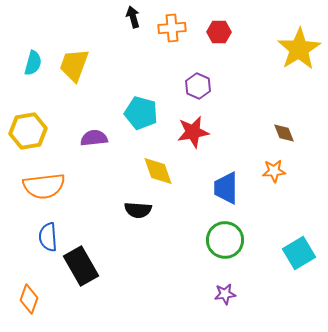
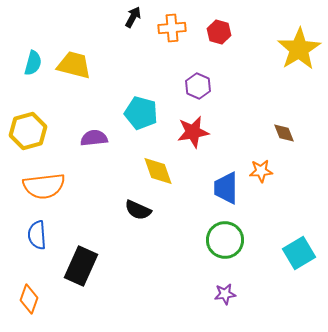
black arrow: rotated 45 degrees clockwise
red hexagon: rotated 15 degrees clockwise
yellow trapezoid: rotated 84 degrees clockwise
yellow hexagon: rotated 6 degrees counterclockwise
orange star: moved 13 px left
black semicircle: rotated 20 degrees clockwise
blue semicircle: moved 11 px left, 2 px up
black rectangle: rotated 54 degrees clockwise
